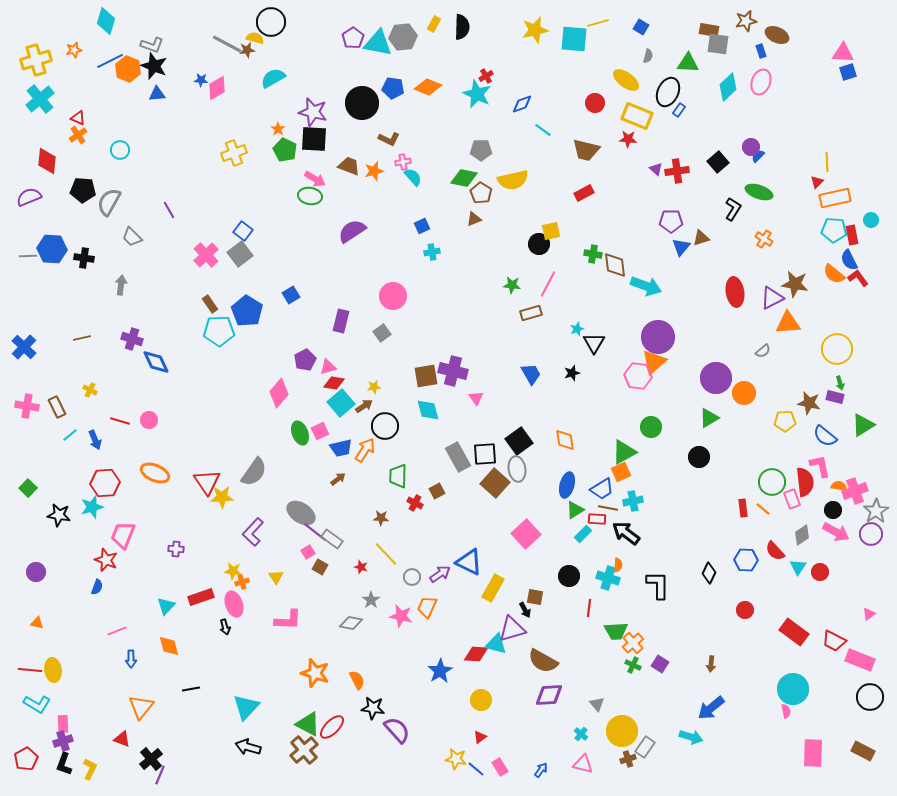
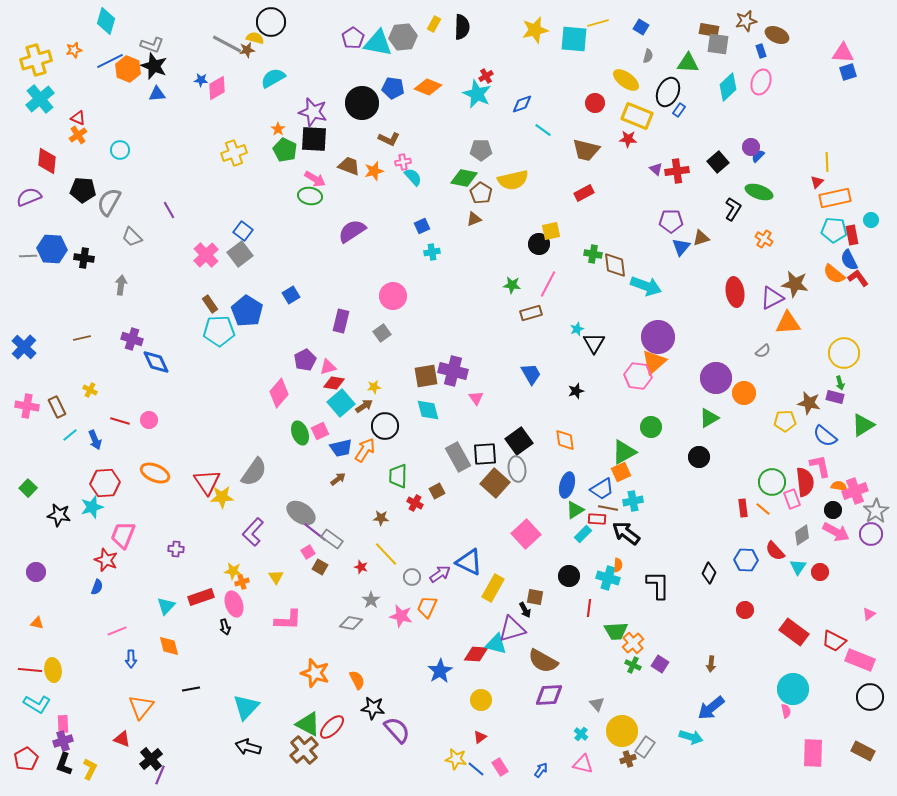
yellow circle at (837, 349): moved 7 px right, 4 px down
black star at (572, 373): moved 4 px right, 18 px down
